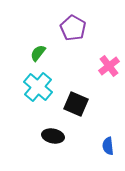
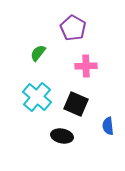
pink cross: moved 23 px left; rotated 35 degrees clockwise
cyan cross: moved 1 px left, 10 px down
black ellipse: moved 9 px right
blue semicircle: moved 20 px up
